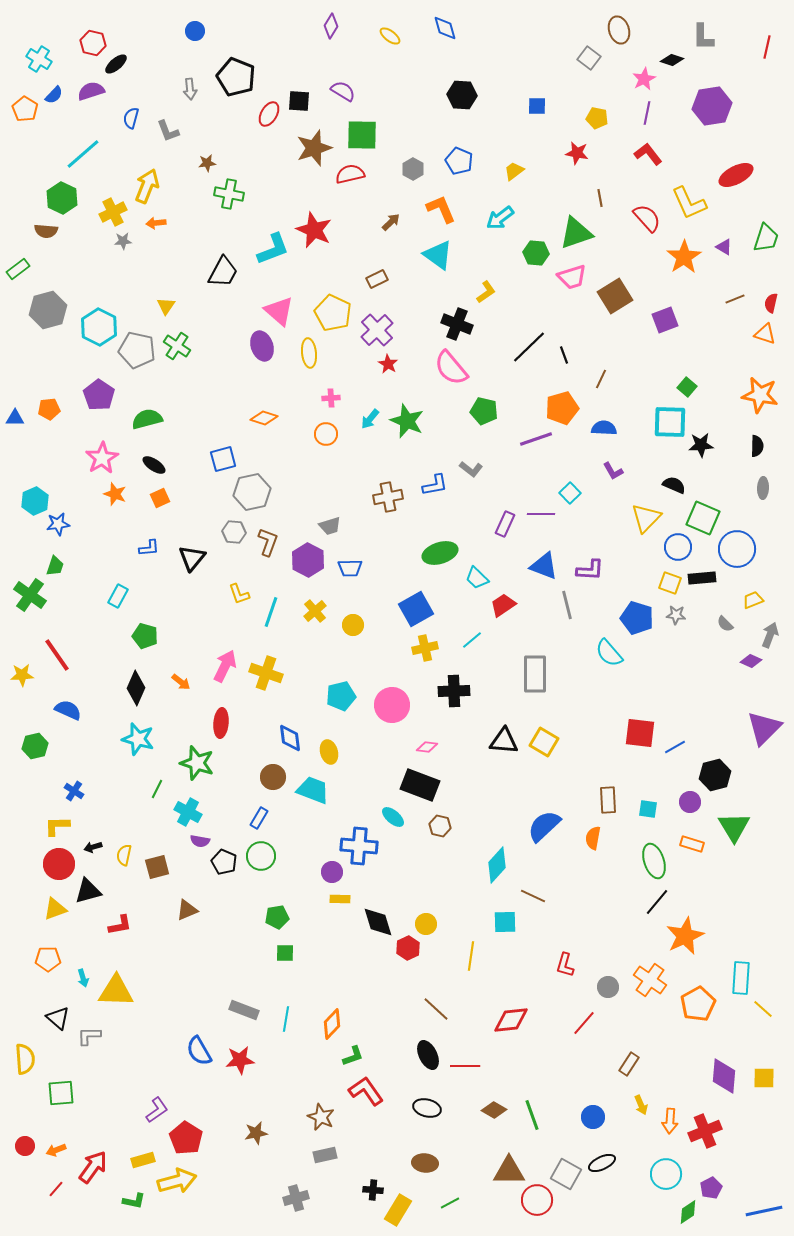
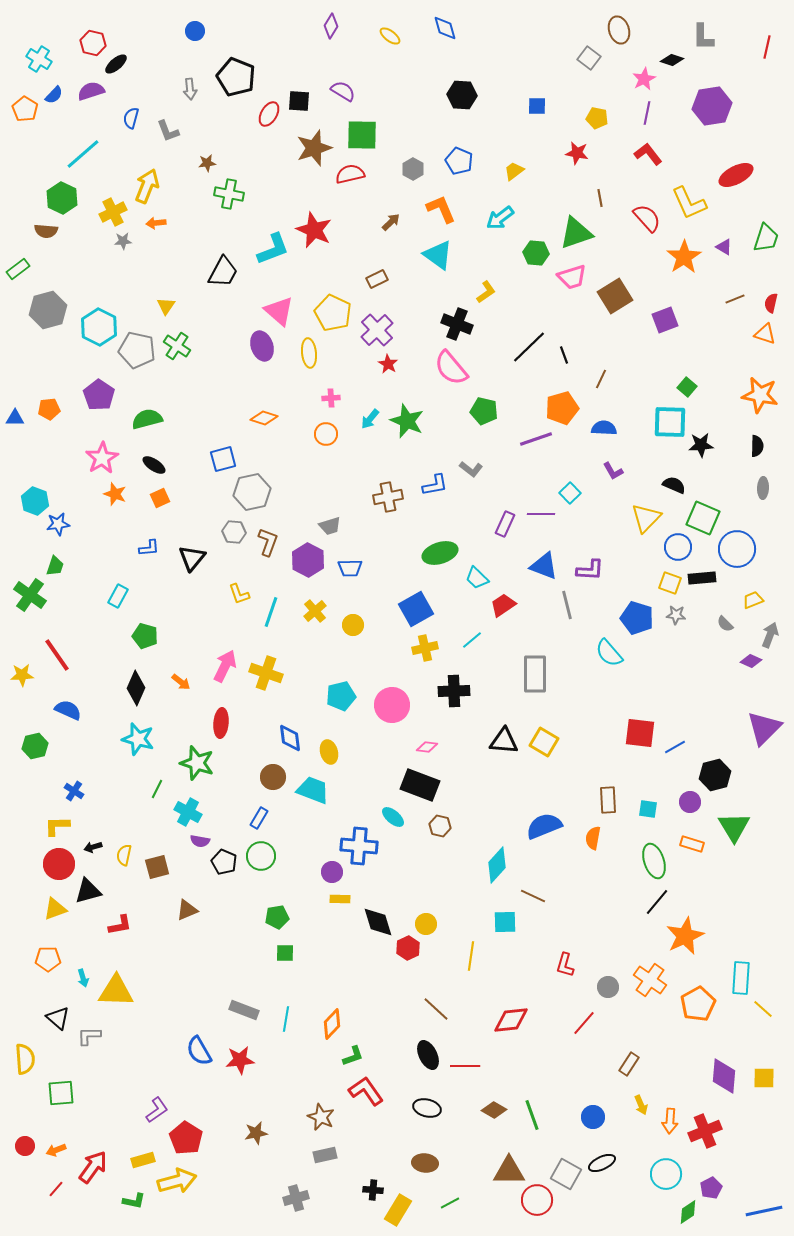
cyan hexagon at (35, 501): rotated 16 degrees counterclockwise
blue semicircle at (544, 826): rotated 21 degrees clockwise
